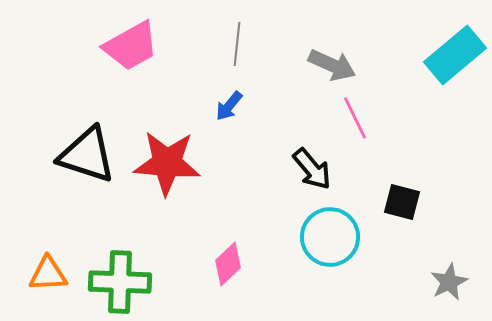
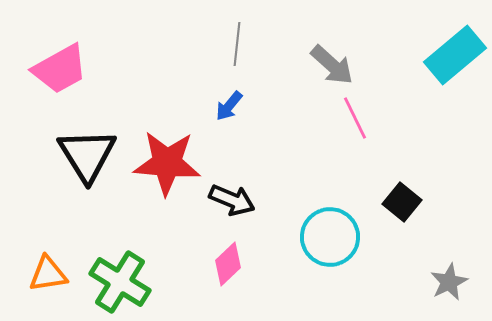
pink trapezoid: moved 71 px left, 23 px down
gray arrow: rotated 18 degrees clockwise
black triangle: rotated 40 degrees clockwise
black arrow: moved 80 px left, 31 px down; rotated 27 degrees counterclockwise
black square: rotated 24 degrees clockwise
orange triangle: rotated 6 degrees counterclockwise
green cross: rotated 30 degrees clockwise
